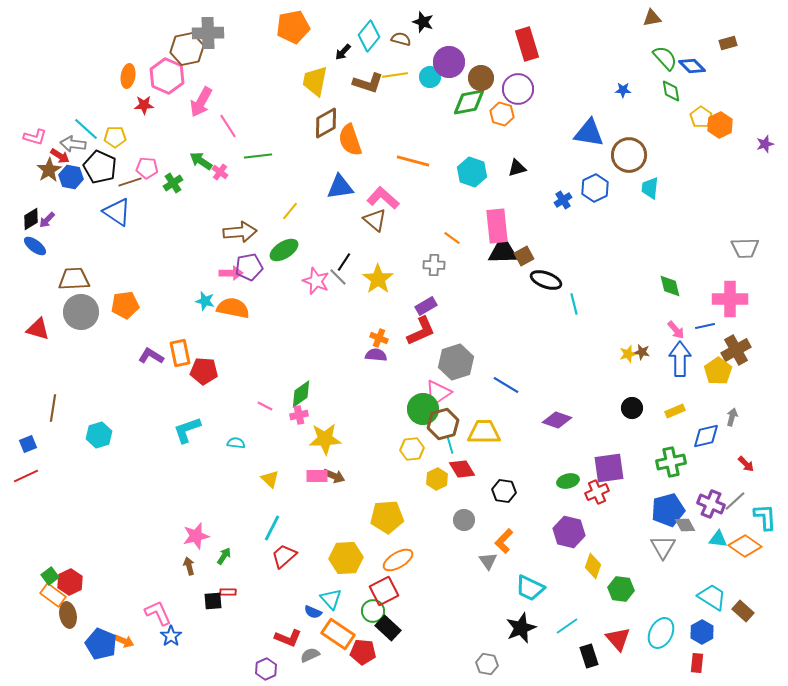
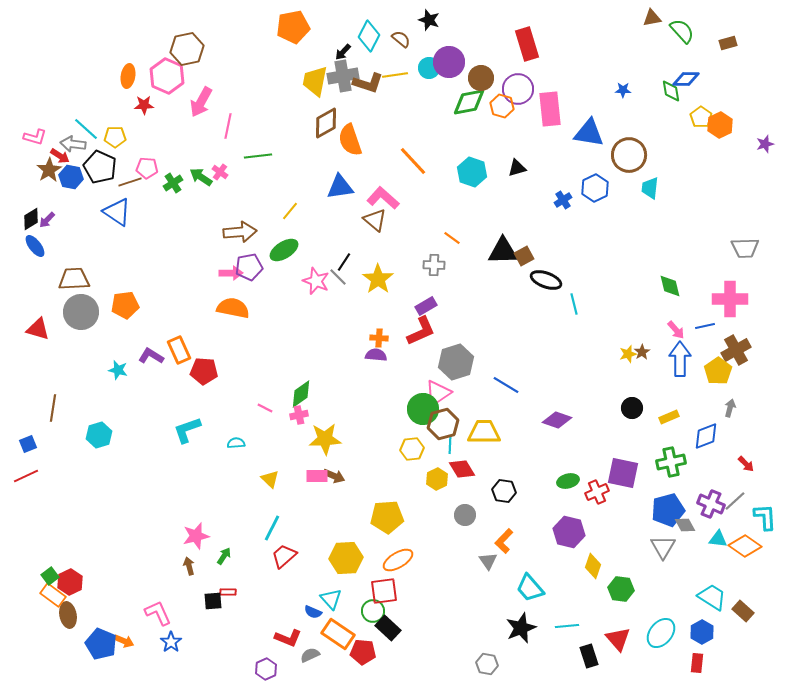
black star at (423, 22): moved 6 px right, 2 px up
gray cross at (208, 33): moved 135 px right, 43 px down; rotated 8 degrees counterclockwise
cyan diamond at (369, 36): rotated 12 degrees counterclockwise
brown semicircle at (401, 39): rotated 24 degrees clockwise
green semicircle at (665, 58): moved 17 px right, 27 px up
blue diamond at (692, 66): moved 6 px left, 13 px down; rotated 44 degrees counterclockwise
cyan circle at (430, 77): moved 1 px left, 9 px up
orange hexagon at (502, 114): moved 8 px up
pink line at (228, 126): rotated 45 degrees clockwise
green arrow at (201, 161): moved 16 px down
orange line at (413, 161): rotated 32 degrees clockwise
pink rectangle at (497, 226): moved 53 px right, 117 px up
blue ellipse at (35, 246): rotated 15 degrees clockwise
cyan star at (205, 301): moved 87 px left, 69 px down
orange cross at (379, 338): rotated 18 degrees counterclockwise
brown star at (642, 352): rotated 28 degrees clockwise
orange rectangle at (180, 353): moved 1 px left, 3 px up; rotated 12 degrees counterclockwise
pink line at (265, 406): moved 2 px down
yellow rectangle at (675, 411): moved 6 px left, 6 px down
gray arrow at (732, 417): moved 2 px left, 9 px up
blue diamond at (706, 436): rotated 8 degrees counterclockwise
cyan semicircle at (236, 443): rotated 12 degrees counterclockwise
cyan line at (450, 445): rotated 18 degrees clockwise
purple square at (609, 468): moved 14 px right, 5 px down; rotated 20 degrees clockwise
gray circle at (464, 520): moved 1 px right, 5 px up
cyan trapezoid at (530, 588): rotated 24 degrees clockwise
red square at (384, 591): rotated 20 degrees clockwise
cyan line at (567, 626): rotated 30 degrees clockwise
cyan ellipse at (661, 633): rotated 12 degrees clockwise
blue star at (171, 636): moved 6 px down
